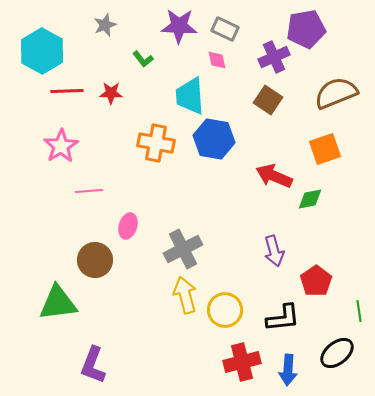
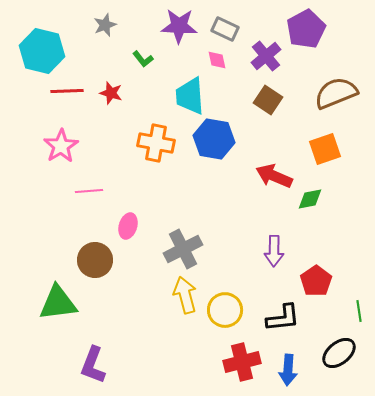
purple pentagon: rotated 18 degrees counterclockwise
cyan hexagon: rotated 15 degrees counterclockwise
purple cross: moved 8 px left, 1 px up; rotated 16 degrees counterclockwise
red star: rotated 15 degrees clockwise
purple arrow: rotated 16 degrees clockwise
black ellipse: moved 2 px right
